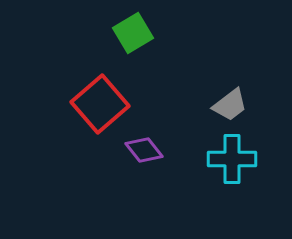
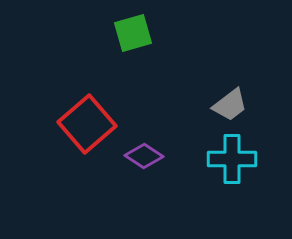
green square: rotated 15 degrees clockwise
red square: moved 13 px left, 20 px down
purple diamond: moved 6 px down; rotated 18 degrees counterclockwise
